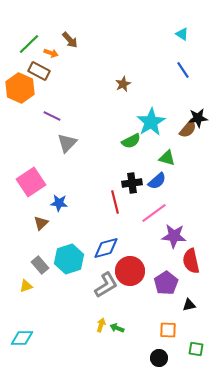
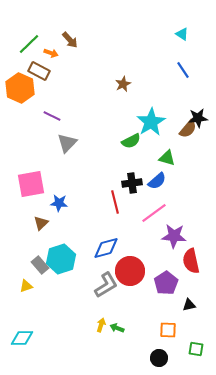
pink square: moved 2 px down; rotated 24 degrees clockwise
cyan hexagon: moved 8 px left
